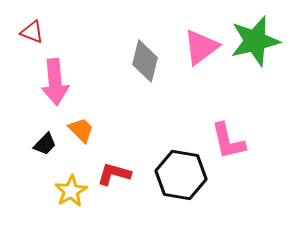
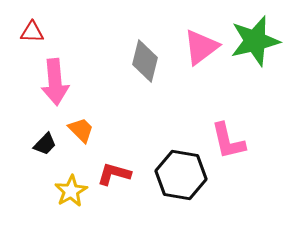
red triangle: rotated 20 degrees counterclockwise
